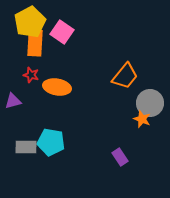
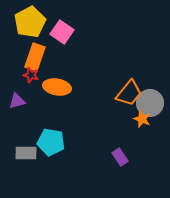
orange rectangle: moved 14 px down; rotated 16 degrees clockwise
orange trapezoid: moved 4 px right, 17 px down
purple triangle: moved 4 px right
gray rectangle: moved 6 px down
